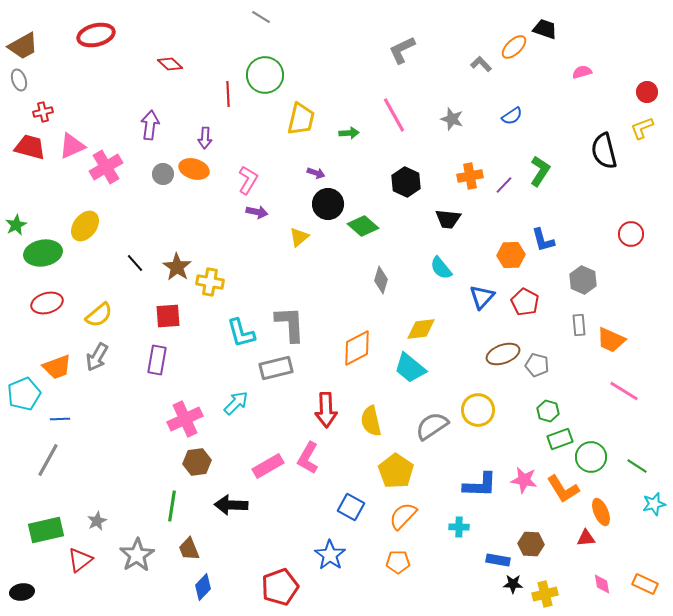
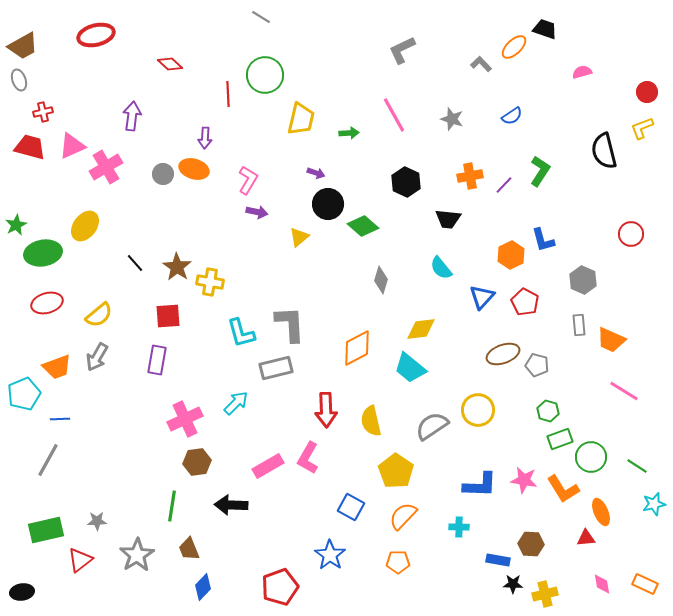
purple arrow at (150, 125): moved 18 px left, 9 px up
orange hexagon at (511, 255): rotated 24 degrees counterclockwise
gray star at (97, 521): rotated 24 degrees clockwise
